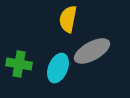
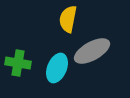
green cross: moved 1 px left, 1 px up
cyan ellipse: moved 1 px left
